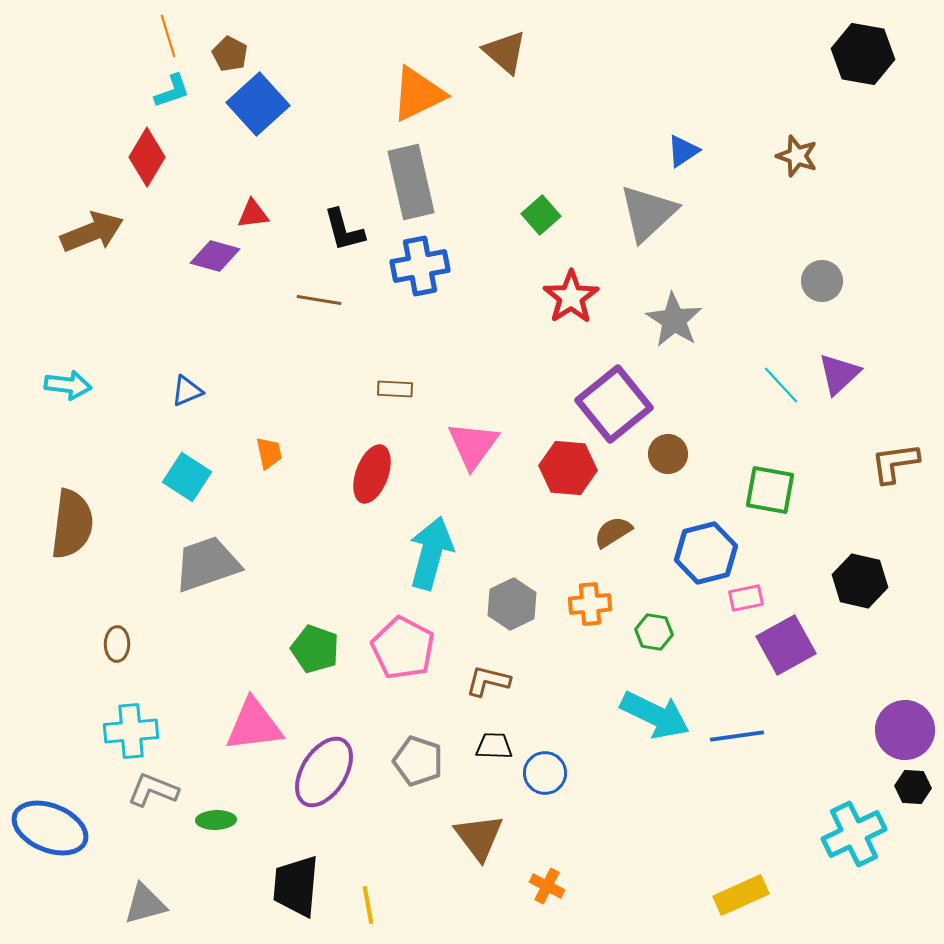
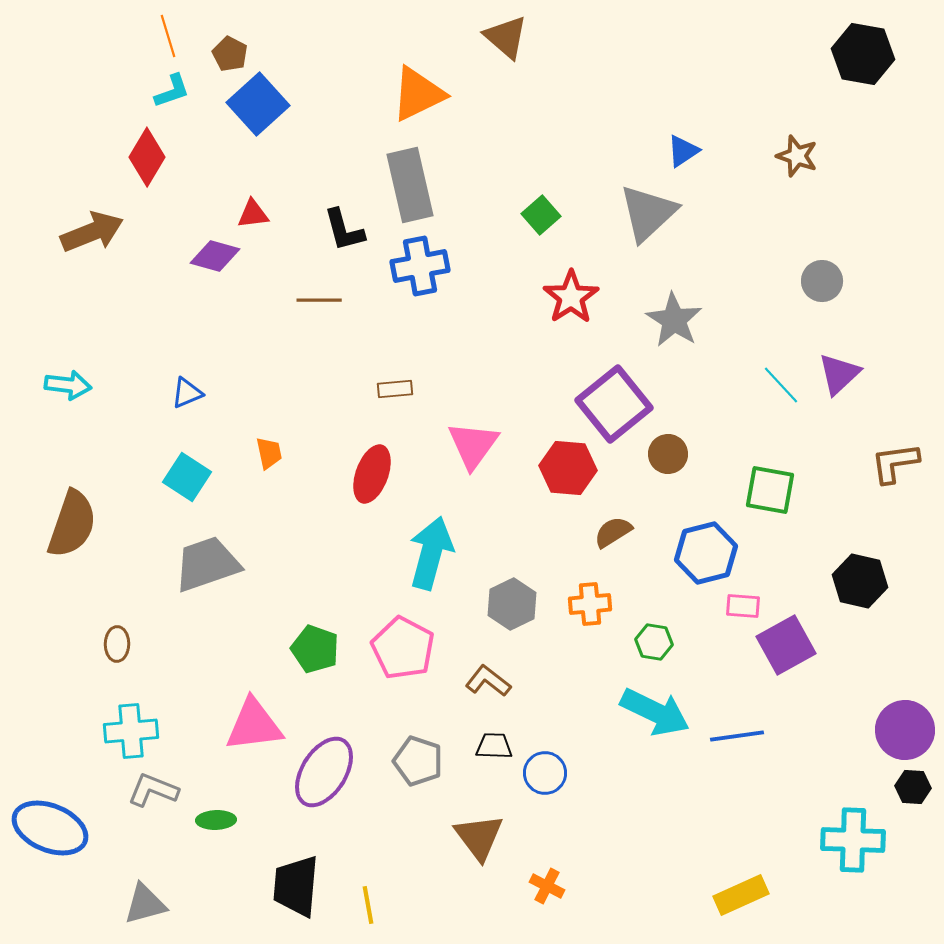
brown triangle at (505, 52): moved 1 px right, 15 px up
gray rectangle at (411, 182): moved 1 px left, 3 px down
brown line at (319, 300): rotated 9 degrees counterclockwise
brown rectangle at (395, 389): rotated 8 degrees counterclockwise
blue triangle at (187, 391): moved 2 px down
brown semicircle at (72, 524): rotated 12 degrees clockwise
pink rectangle at (746, 598): moved 3 px left, 8 px down; rotated 16 degrees clockwise
green hexagon at (654, 632): moved 10 px down
brown L-shape at (488, 681): rotated 24 degrees clockwise
cyan arrow at (655, 715): moved 3 px up
cyan cross at (854, 834): moved 1 px left, 6 px down; rotated 28 degrees clockwise
